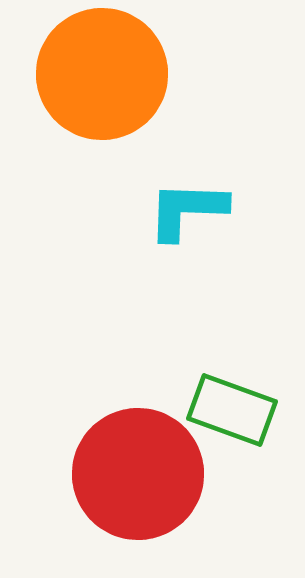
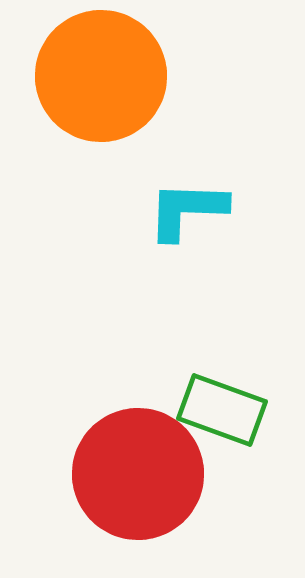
orange circle: moved 1 px left, 2 px down
green rectangle: moved 10 px left
